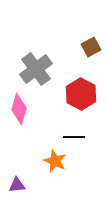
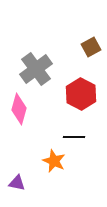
orange star: moved 1 px left
purple triangle: moved 2 px up; rotated 18 degrees clockwise
